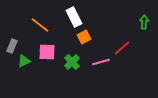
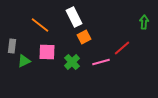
gray rectangle: rotated 16 degrees counterclockwise
